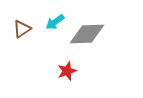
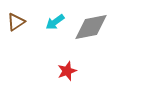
brown triangle: moved 6 px left, 7 px up
gray diamond: moved 4 px right, 7 px up; rotated 9 degrees counterclockwise
